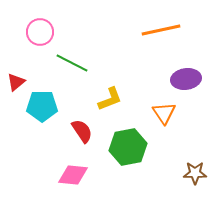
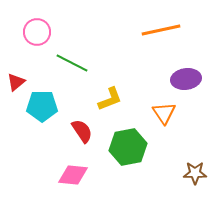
pink circle: moved 3 px left
